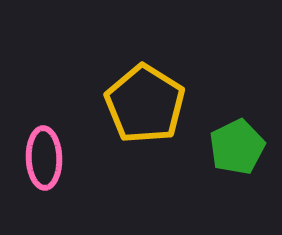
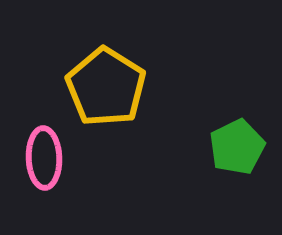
yellow pentagon: moved 39 px left, 17 px up
